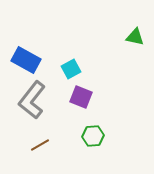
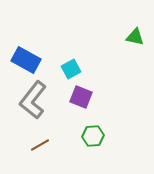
gray L-shape: moved 1 px right
